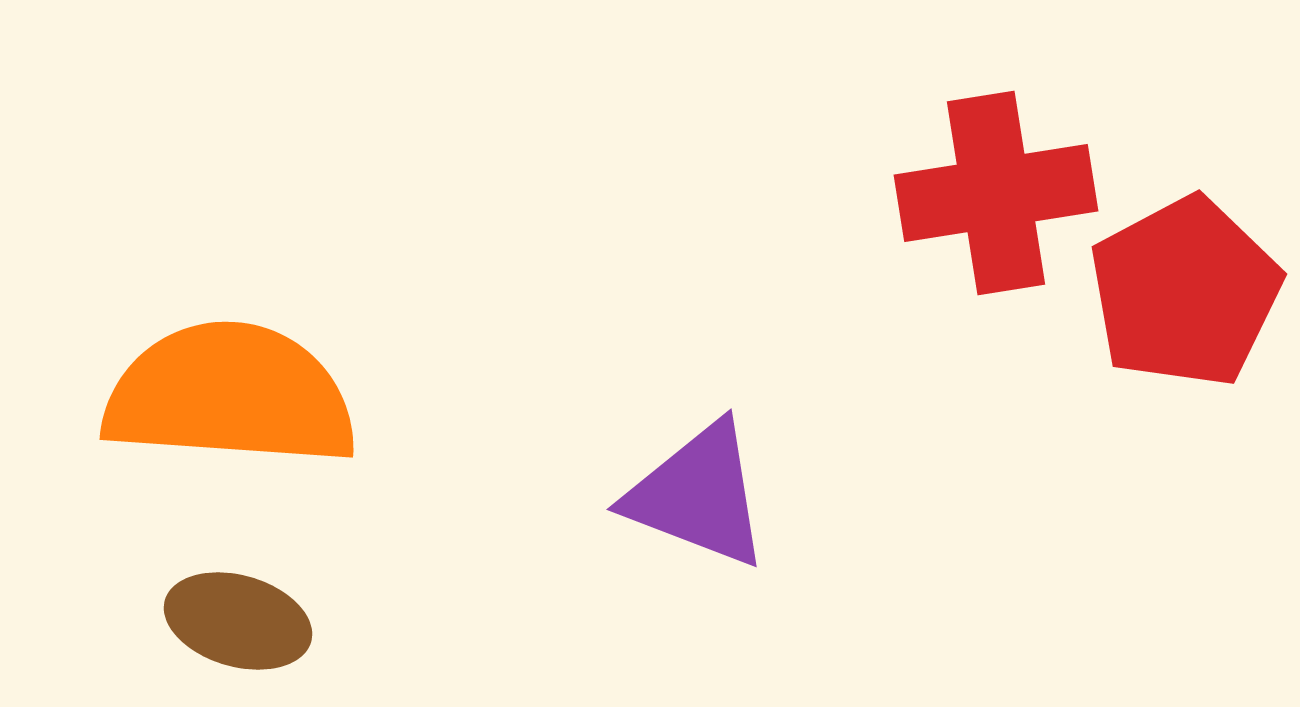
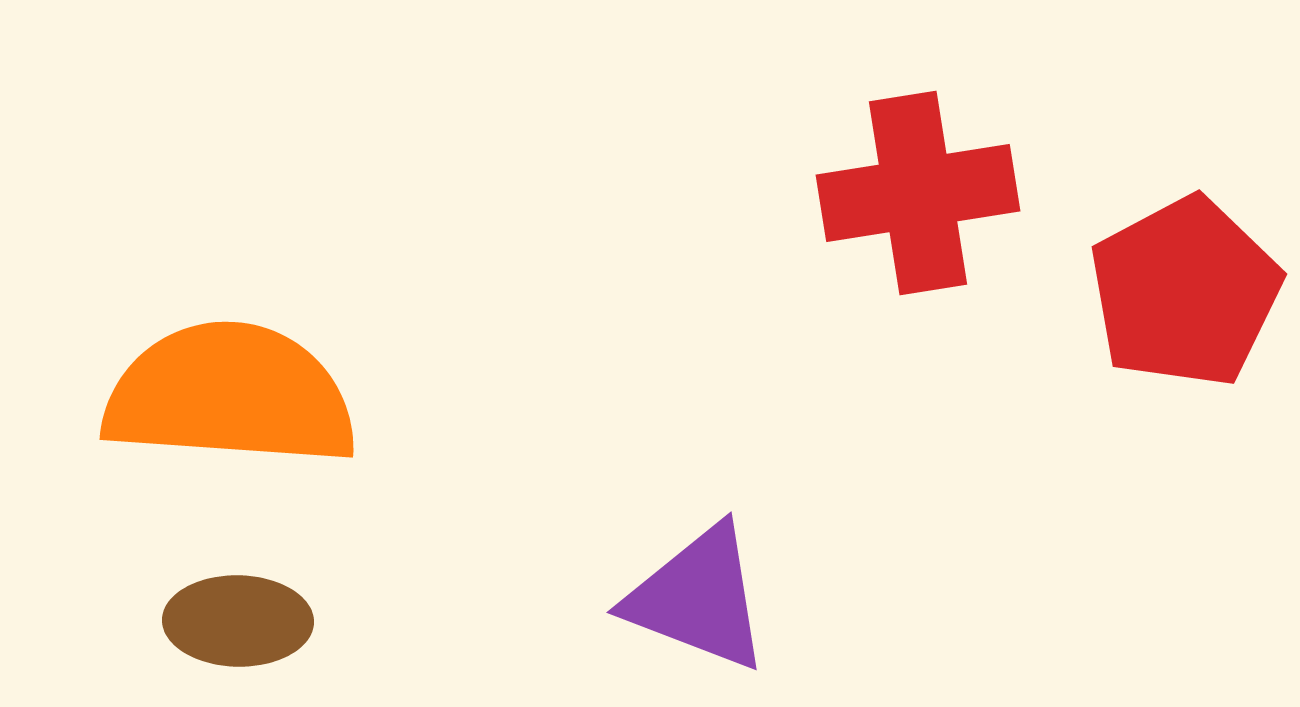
red cross: moved 78 px left
purple triangle: moved 103 px down
brown ellipse: rotated 15 degrees counterclockwise
